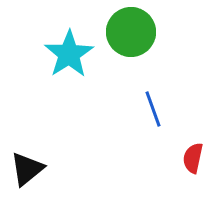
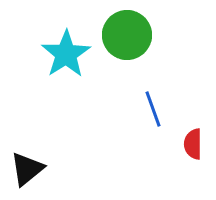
green circle: moved 4 px left, 3 px down
cyan star: moved 3 px left
red semicircle: moved 14 px up; rotated 12 degrees counterclockwise
